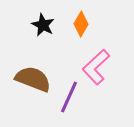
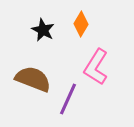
black star: moved 5 px down
pink L-shape: rotated 15 degrees counterclockwise
purple line: moved 1 px left, 2 px down
